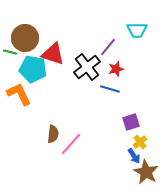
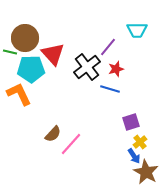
red triangle: rotated 30 degrees clockwise
cyan pentagon: moved 2 px left; rotated 12 degrees counterclockwise
brown semicircle: rotated 36 degrees clockwise
